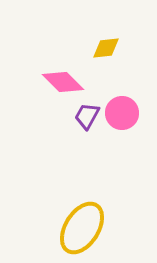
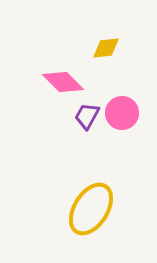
yellow ellipse: moved 9 px right, 19 px up
